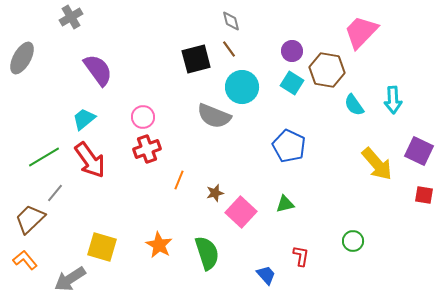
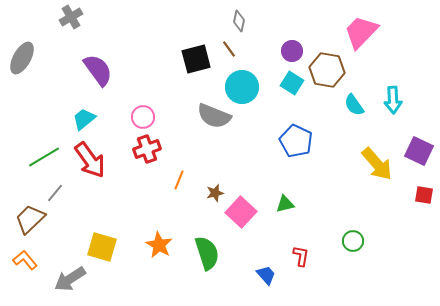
gray diamond: moved 8 px right; rotated 25 degrees clockwise
blue pentagon: moved 7 px right, 5 px up
